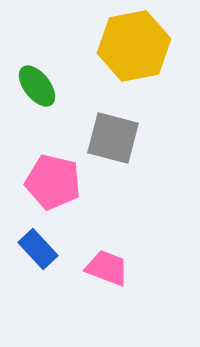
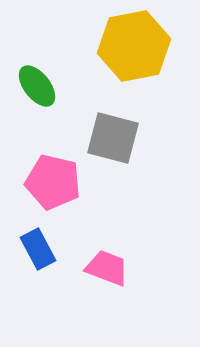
blue rectangle: rotated 15 degrees clockwise
